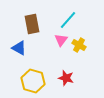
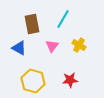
cyan line: moved 5 px left, 1 px up; rotated 12 degrees counterclockwise
pink triangle: moved 9 px left, 6 px down
red star: moved 4 px right, 2 px down; rotated 21 degrees counterclockwise
